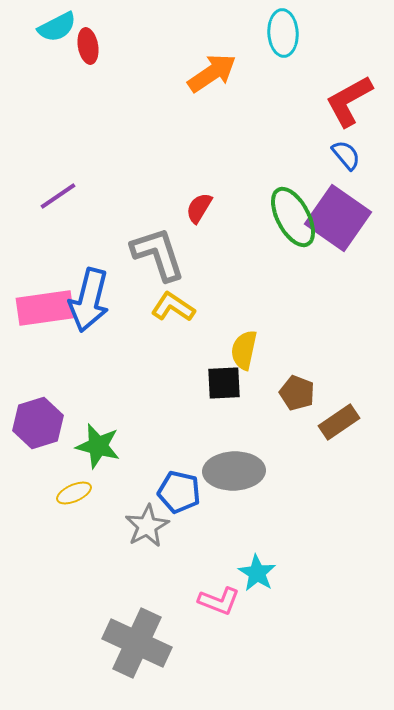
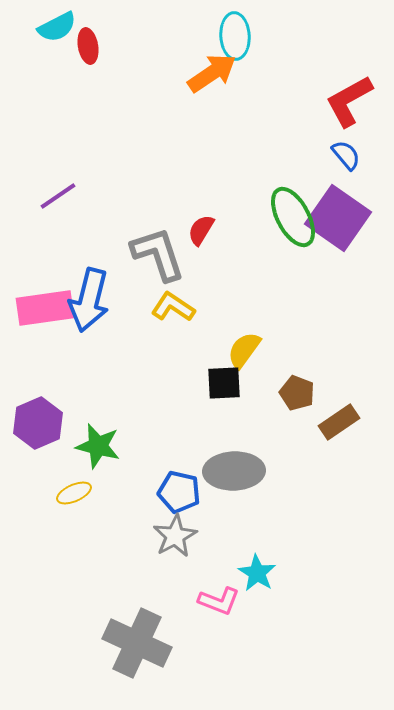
cyan ellipse: moved 48 px left, 3 px down
red semicircle: moved 2 px right, 22 px down
yellow semicircle: rotated 24 degrees clockwise
purple hexagon: rotated 6 degrees counterclockwise
gray star: moved 28 px right, 10 px down
